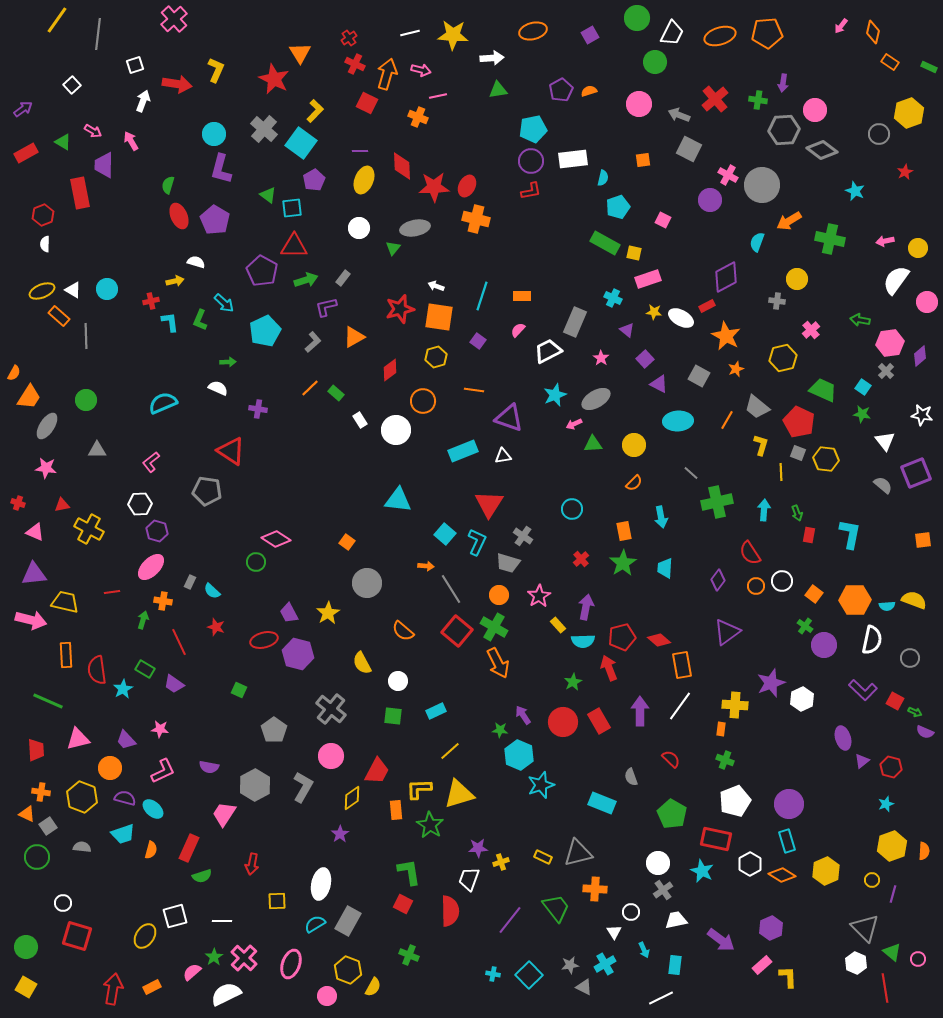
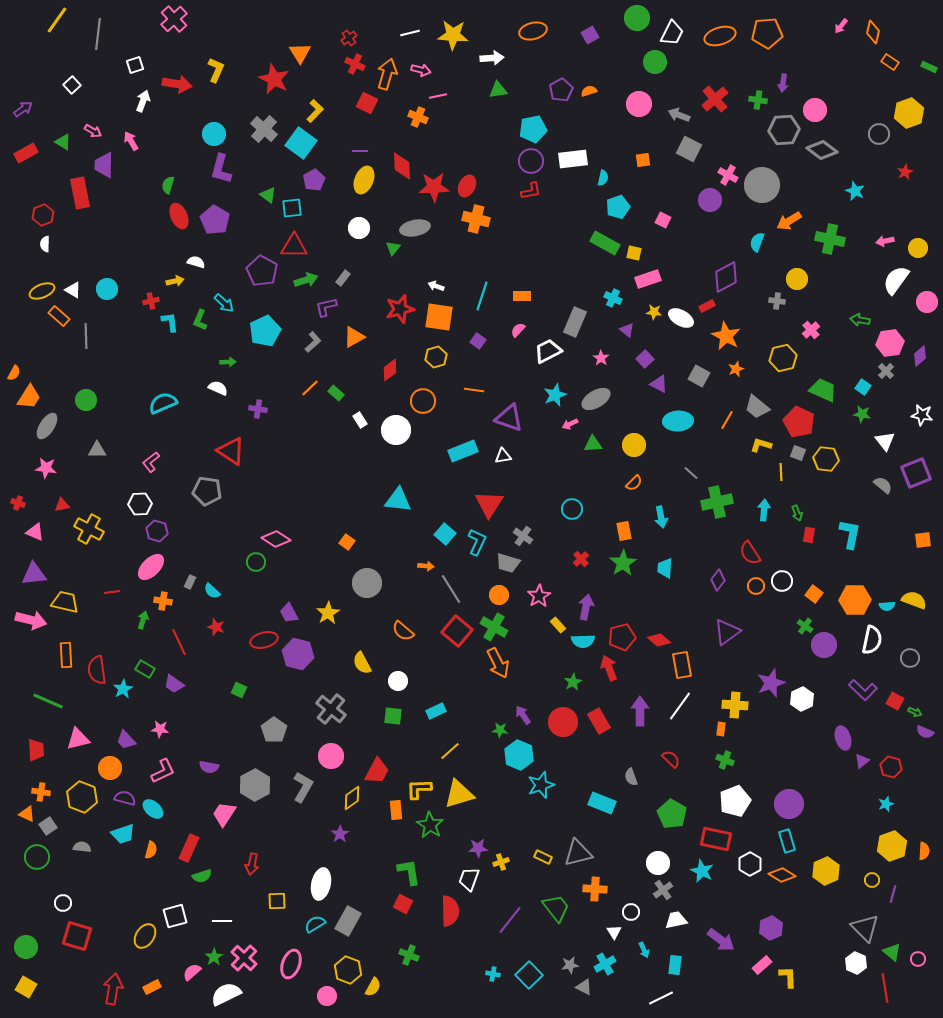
pink arrow at (574, 424): moved 4 px left
yellow L-shape at (761, 445): rotated 90 degrees counterclockwise
